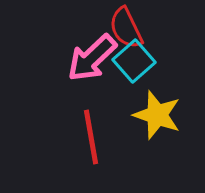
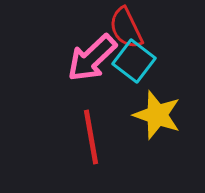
cyan square: rotated 12 degrees counterclockwise
